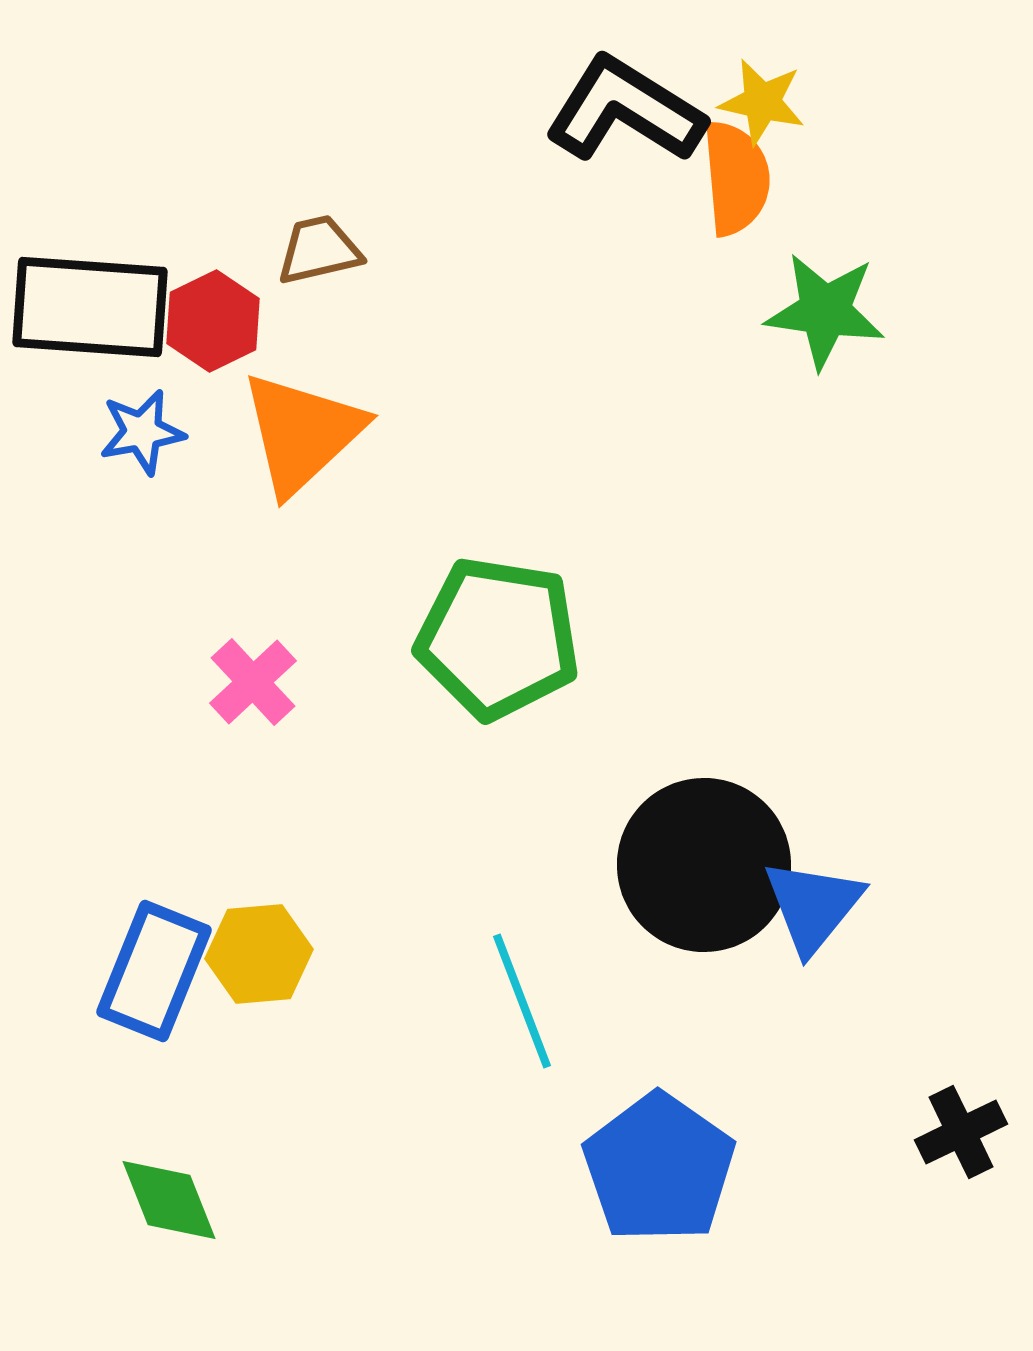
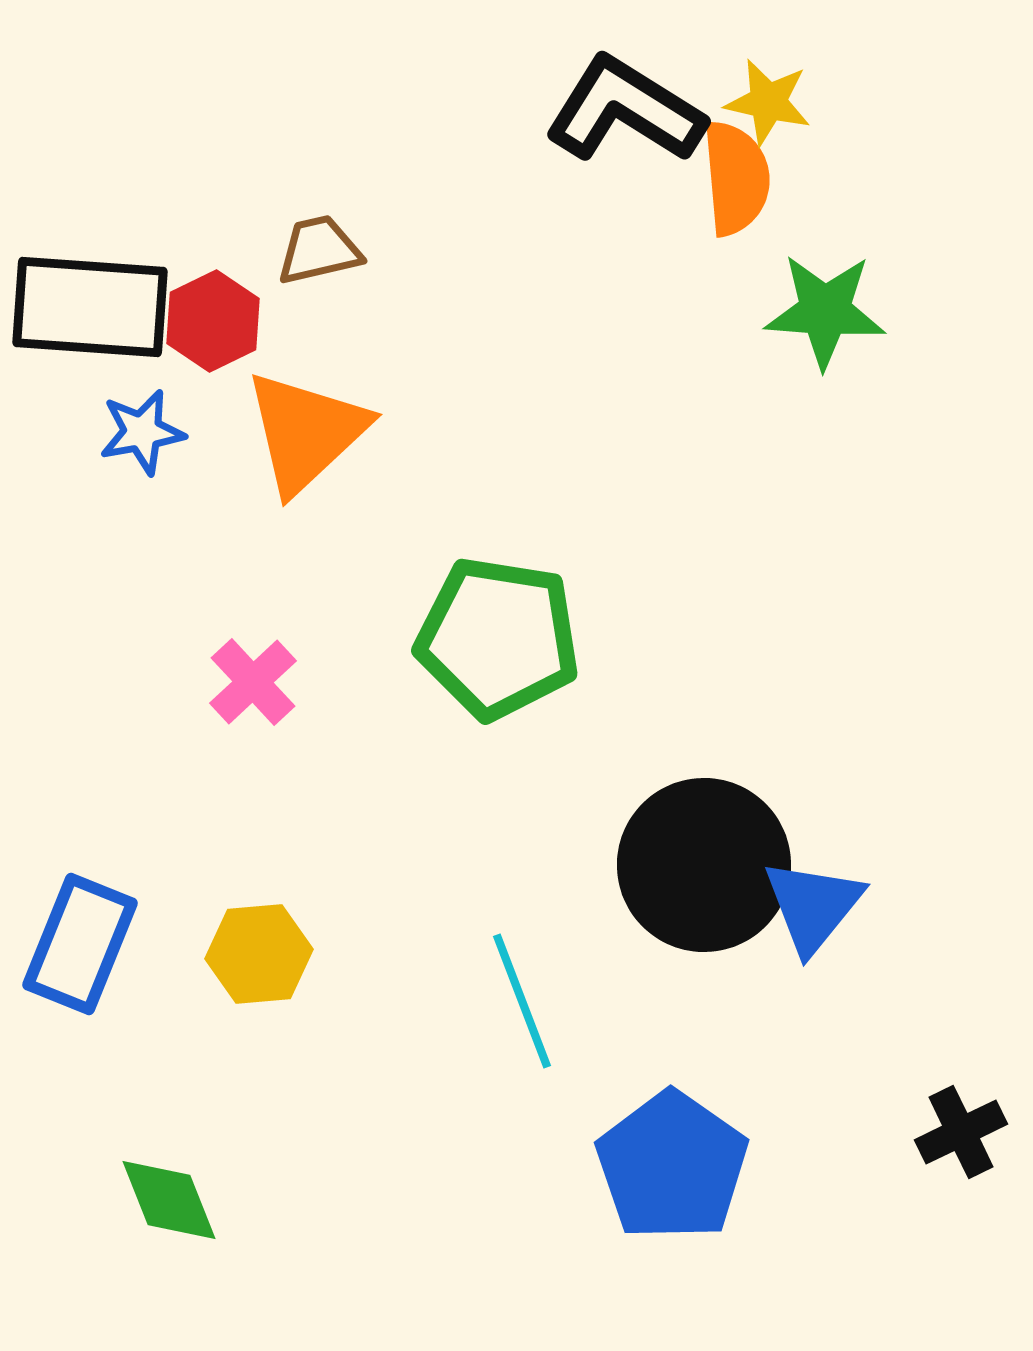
yellow star: moved 6 px right
green star: rotated 4 degrees counterclockwise
orange triangle: moved 4 px right, 1 px up
blue rectangle: moved 74 px left, 27 px up
blue pentagon: moved 13 px right, 2 px up
